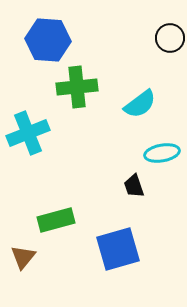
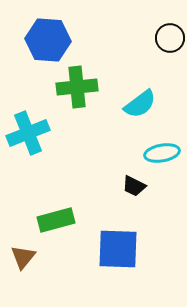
black trapezoid: rotated 45 degrees counterclockwise
blue square: rotated 18 degrees clockwise
